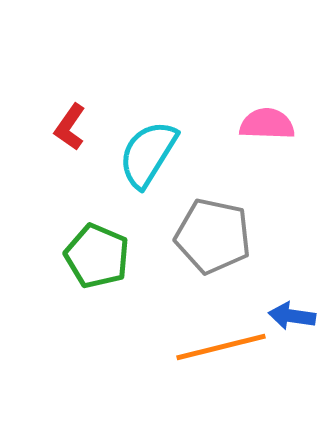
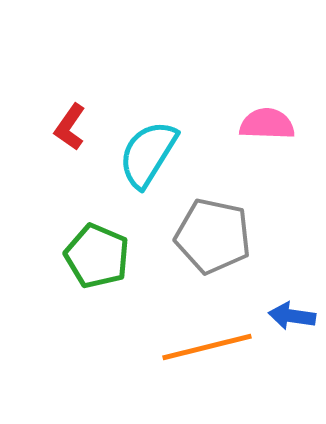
orange line: moved 14 px left
